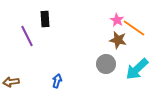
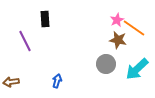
pink star: rotated 16 degrees clockwise
purple line: moved 2 px left, 5 px down
